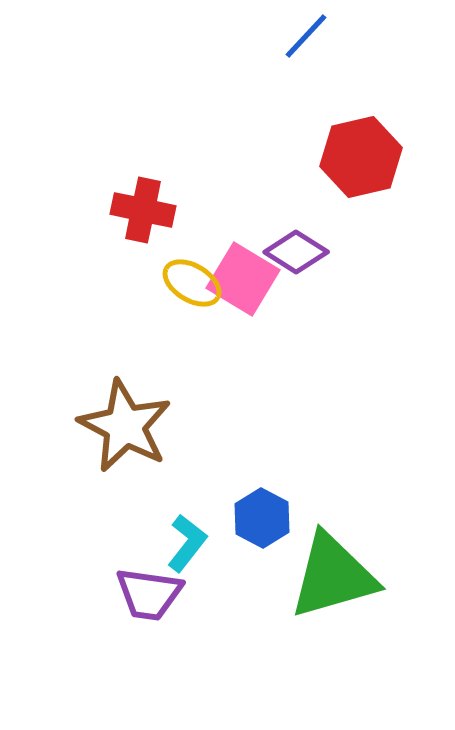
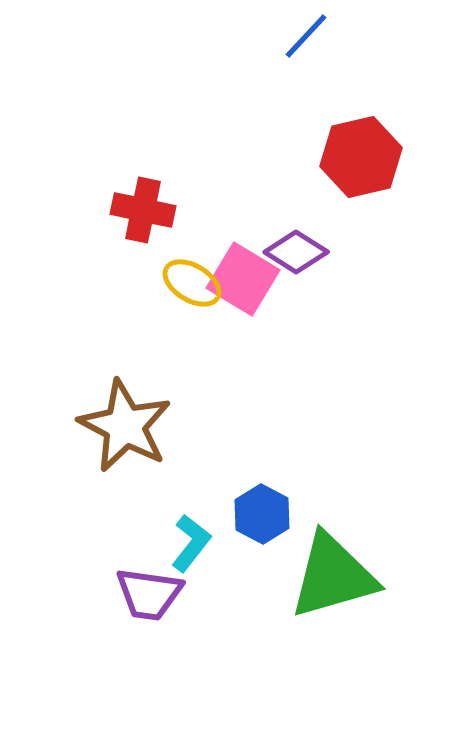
blue hexagon: moved 4 px up
cyan L-shape: moved 4 px right
